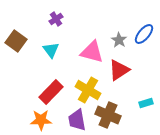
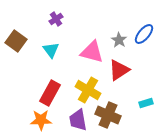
red rectangle: moved 1 px left, 1 px down; rotated 15 degrees counterclockwise
purple trapezoid: moved 1 px right
